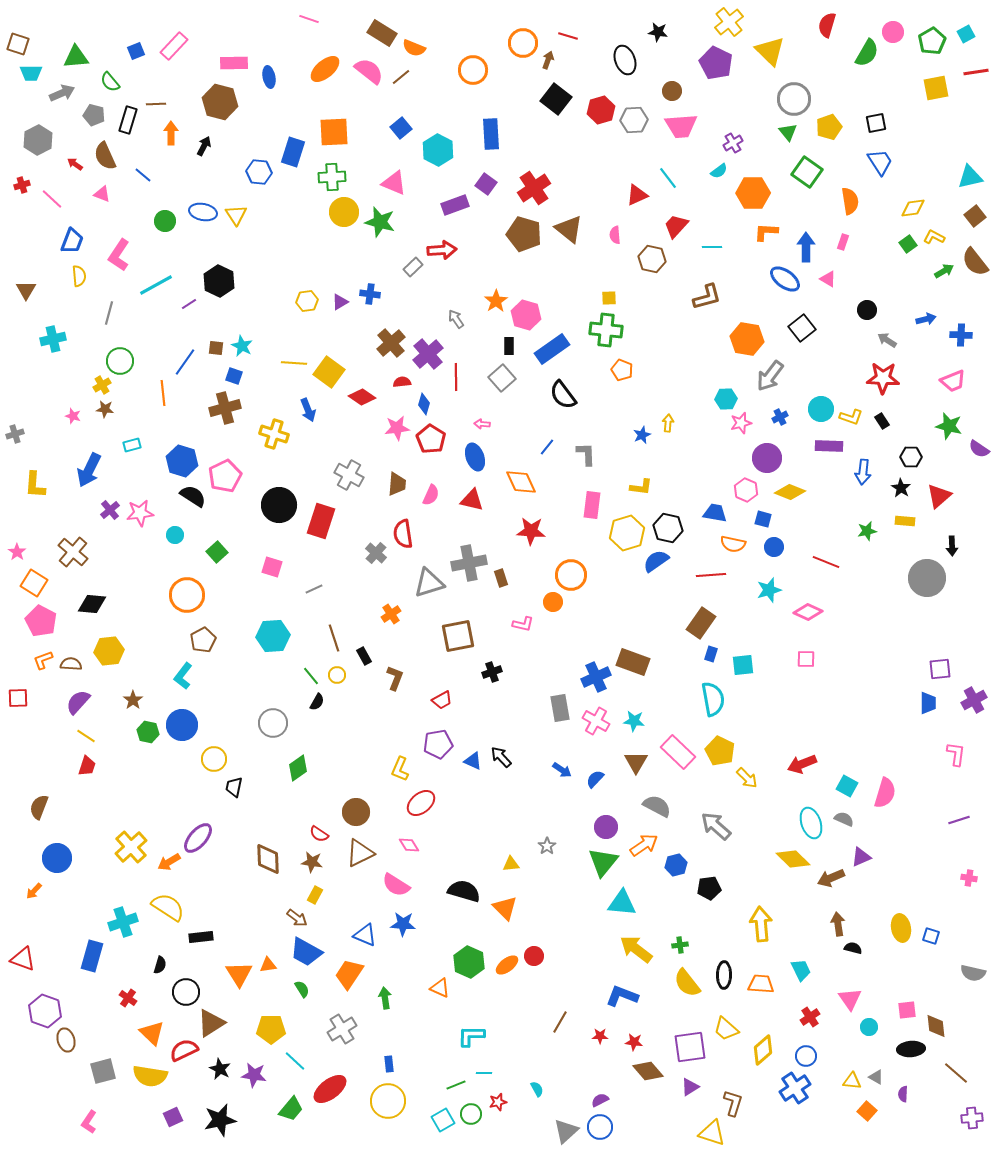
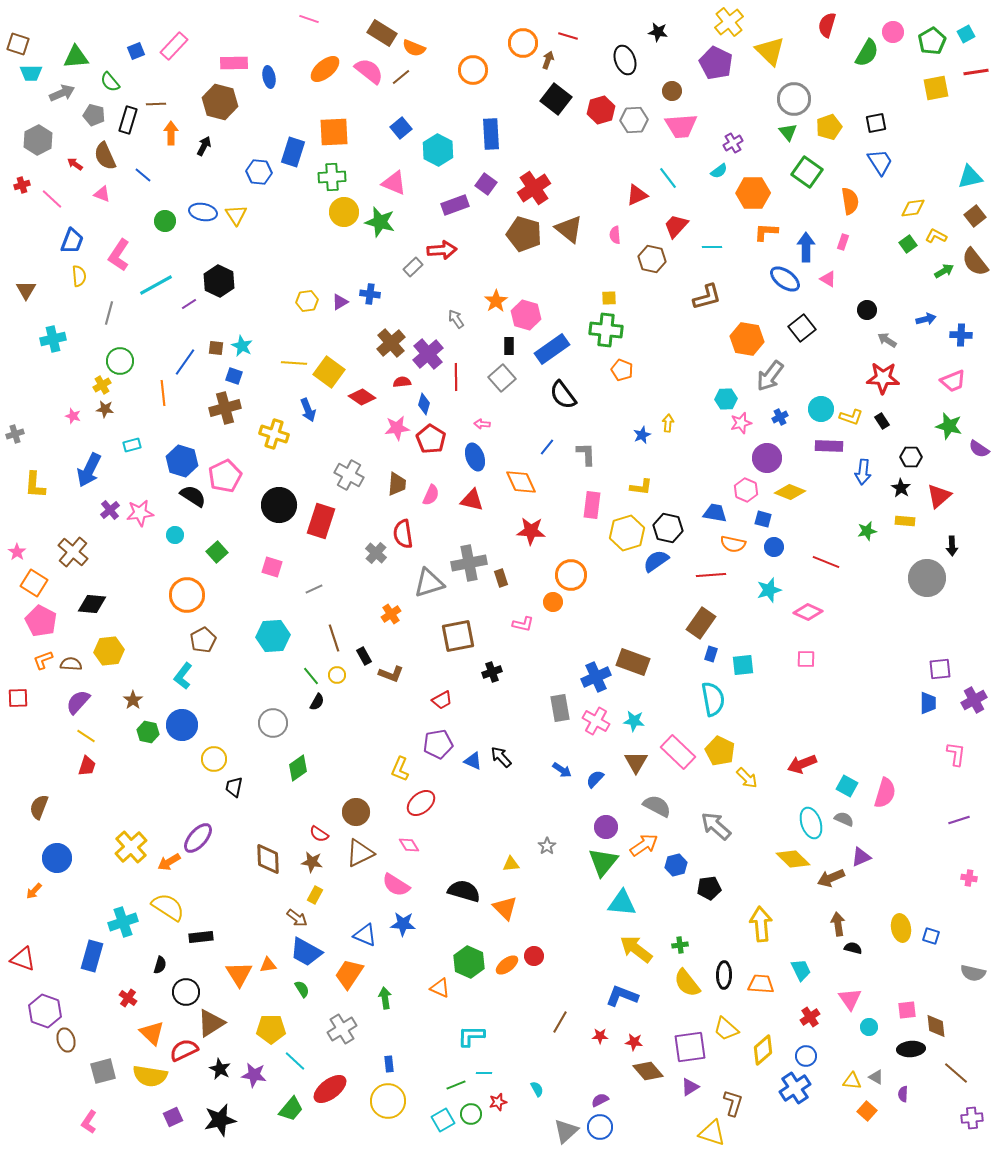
yellow L-shape at (934, 237): moved 2 px right, 1 px up
brown L-shape at (395, 678): moved 4 px left, 4 px up; rotated 90 degrees clockwise
